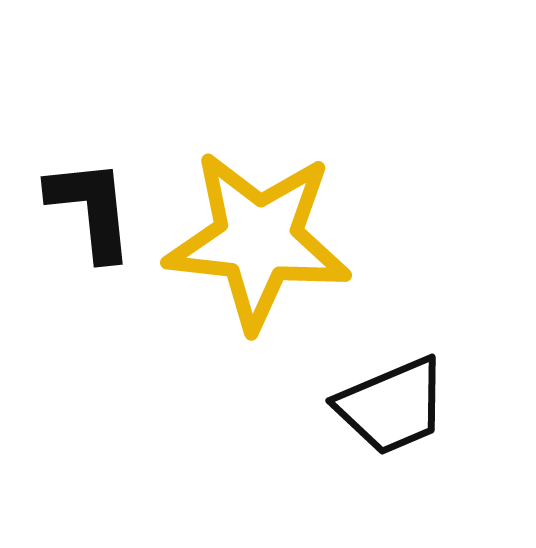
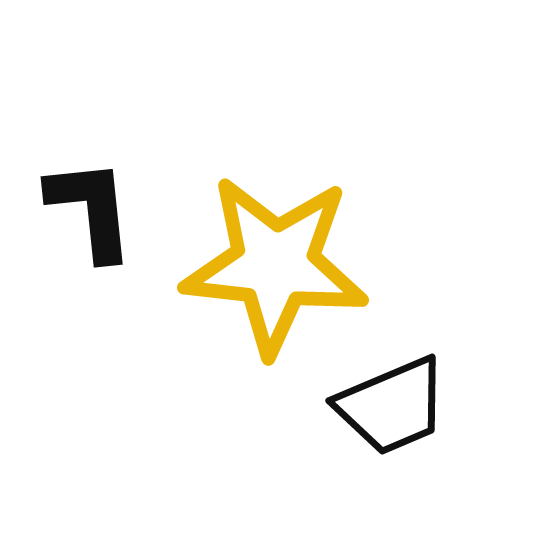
yellow star: moved 17 px right, 25 px down
